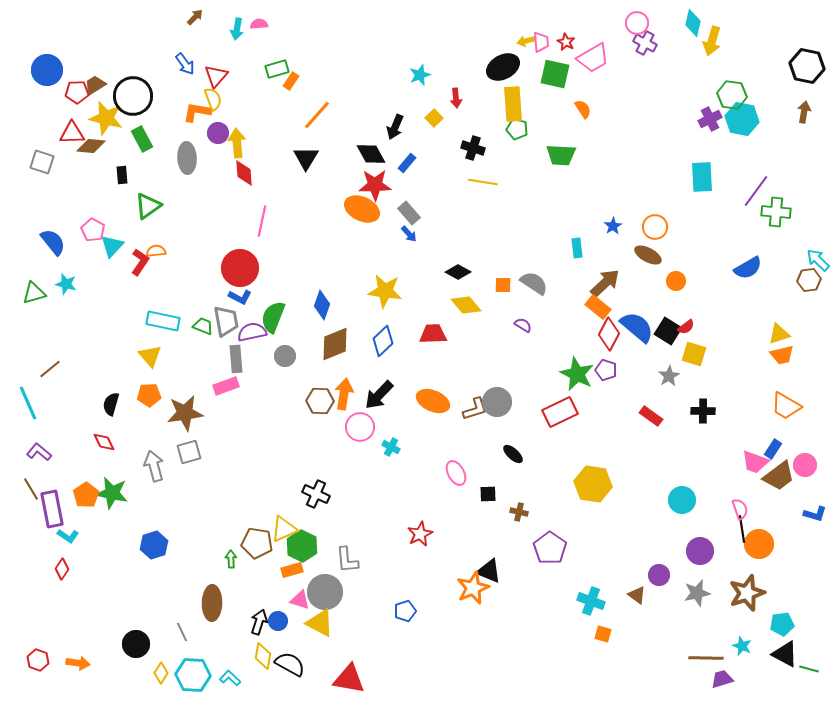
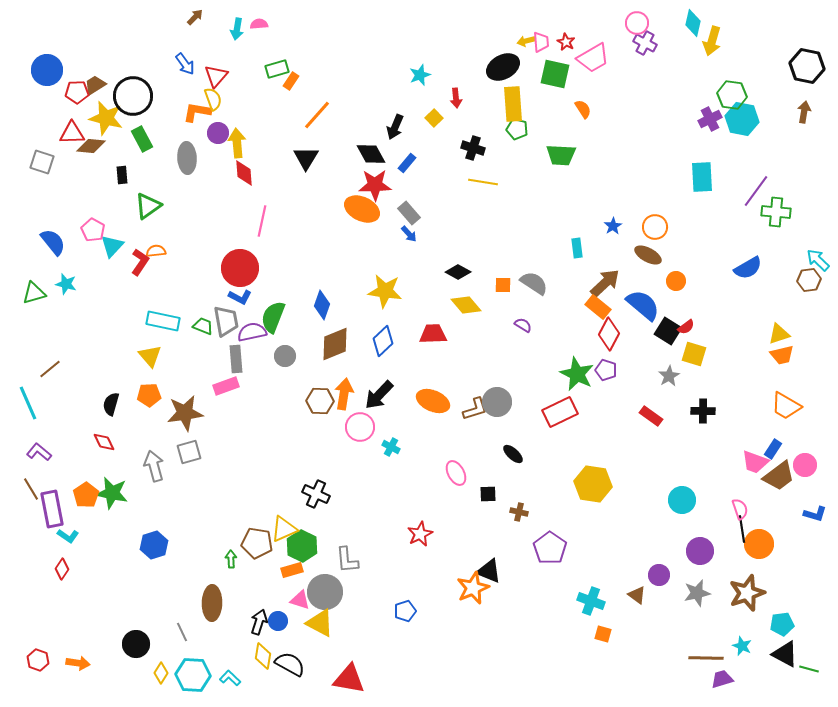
blue semicircle at (637, 327): moved 6 px right, 22 px up
